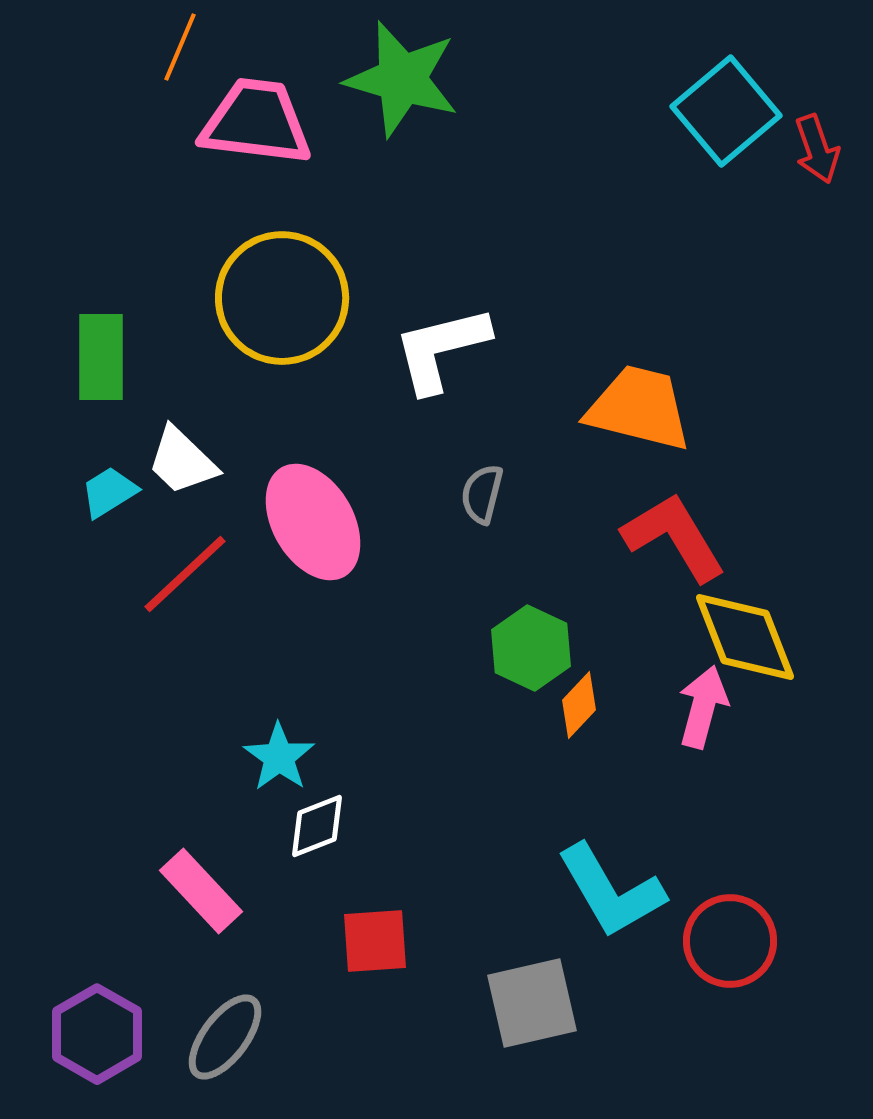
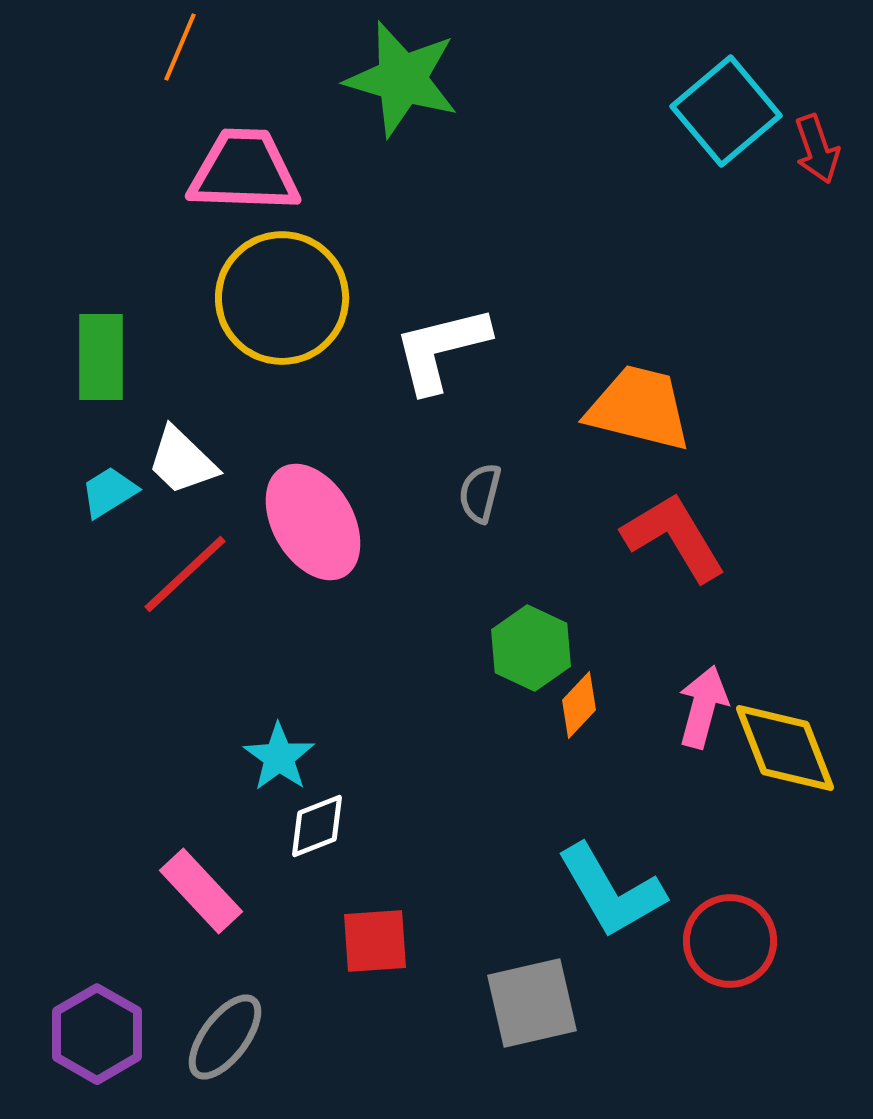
pink trapezoid: moved 12 px left, 49 px down; rotated 5 degrees counterclockwise
gray semicircle: moved 2 px left, 1 px up
yellow diamond: moved 40 px right, 111 px down
